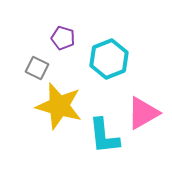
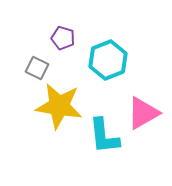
cyan hexagon: moved 1 px left, 1 px down
yellow star: rotated 6 degrees counterclockwise
